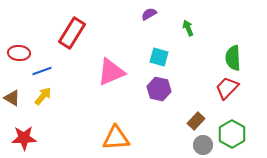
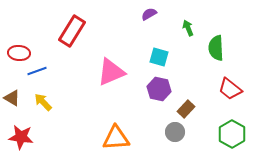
red rectangle: moved 2 px up
green semicircle: moved 17 px left, 10 px up
blue line: moved 5 px left
red trapezoid: moved 3 px right, 1 px down; rotated 95 degrees counterclockwise
yellow arrow: moved 6 px down; rotated 84 degrees counterclockwise
brown rectangle: moved 10 px left, 12 px up
red star: moved 3 px left, 1 px up; rotated 10 degrees clockwise
gray circle: moved 28 px left, 13 px up
